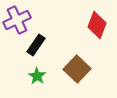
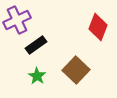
red diamond: moved 1 px right, 2 px down
black rectangle: rotated 20 degrees clockwise
brown square: moved 1 px left, 1 px down
